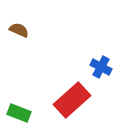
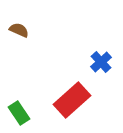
blue cross: moved 5 px up; rotated 20 degrees clockwise
green rectangle: rotated 35 degrees clockwise
